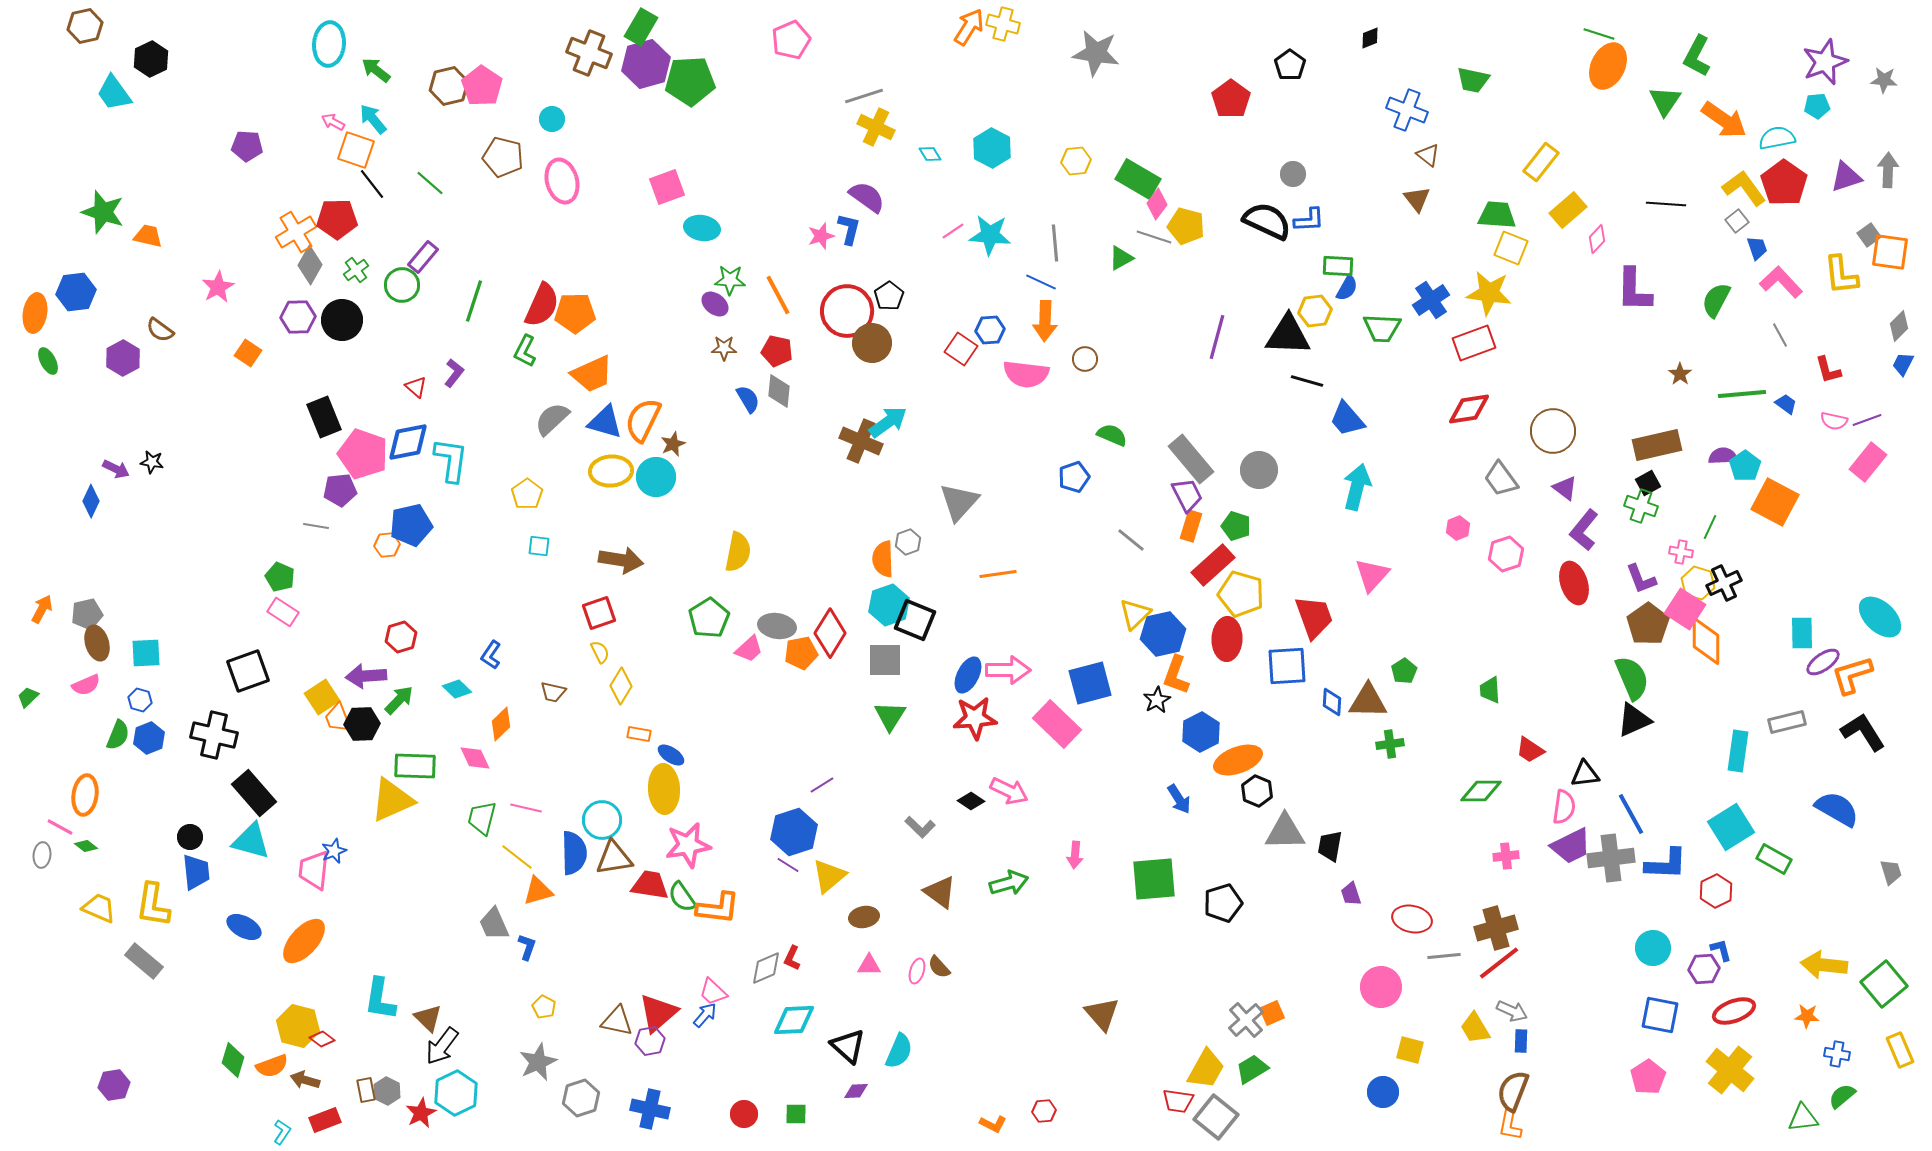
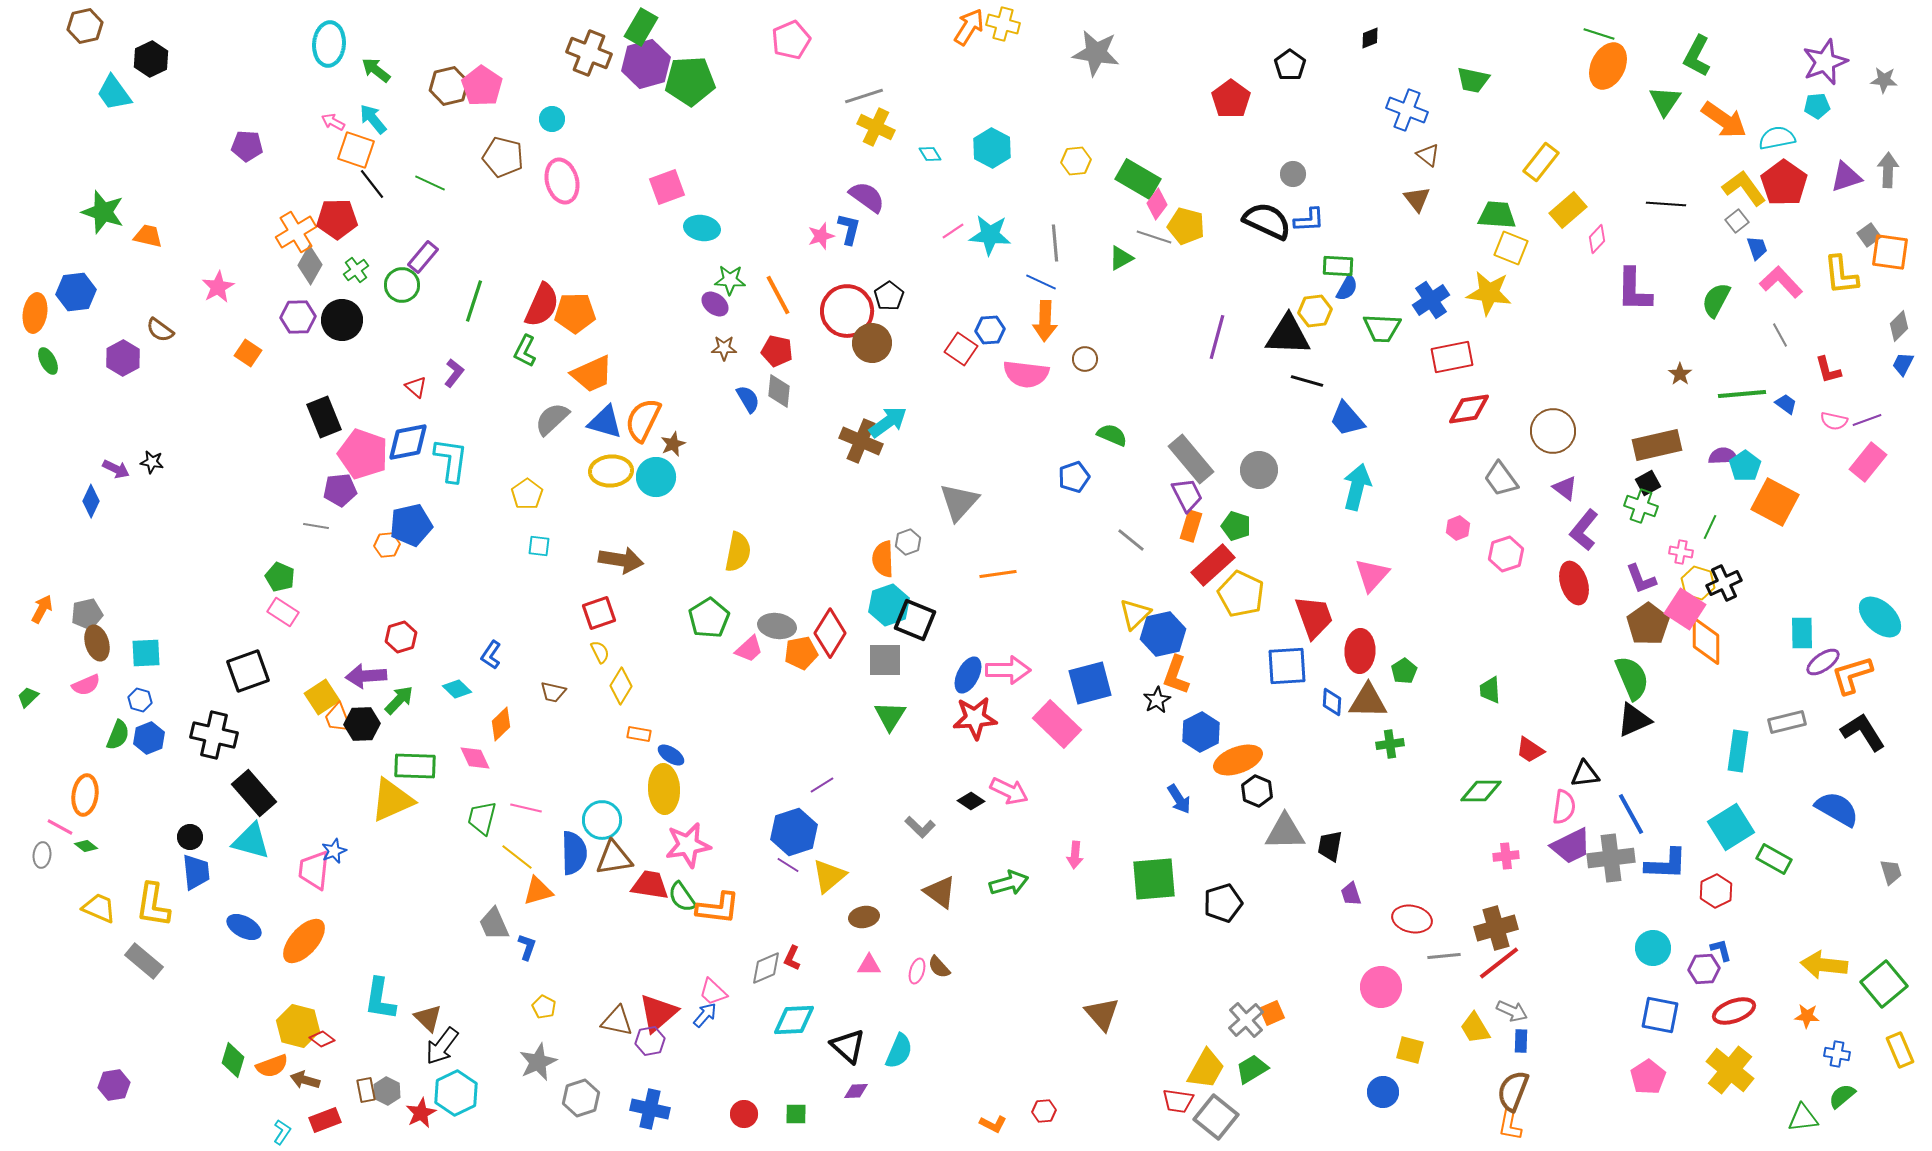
green line at (430, 183): rotated 16 degrees counterclockwise
red rectangle at (1474, 343): moved 22 px left, 14 px down; rotated 9 degrees clockwise
yellow pentagon at (1241, 594): rotated 9 degrees clockwise
red ellipse at (1227, 639): moved 133 px right, 12 px down
